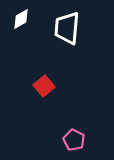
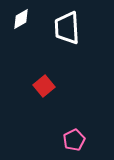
white trapezoid: rotated 8 degrees counterclockwise
pink pentagon: rotated 20 degrees clockwise
